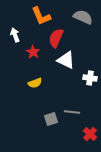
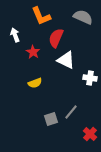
gray line: moved 1 px left; rotated 56 degrees counterclockwise
